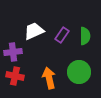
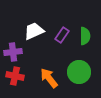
orange arrow: rotated 25 degrees counterclockwise
